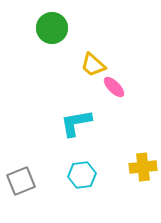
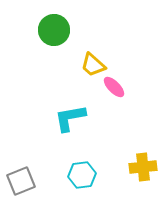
green circle: moved 2 px right, 2 px down
cyan L-shape: moved 6 px left, 5 px up
